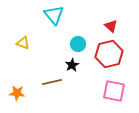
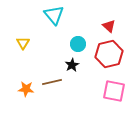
red triangle: moved 2 px left
yellow triangle: rotated 40 degrees clockwise
orange star: moved 9 px right, 4 px up
